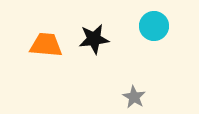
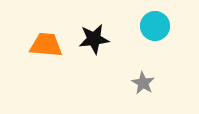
cyan circle: moved 1 px right
gray star: moved 9 px right, 14 px up
